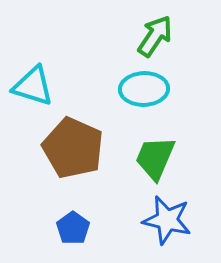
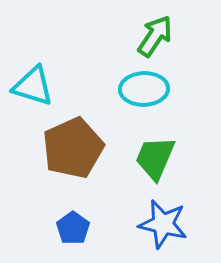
brown pentagon: rotated 24 degrees clockwise
blue star: moved 4 px left, 4 px down
